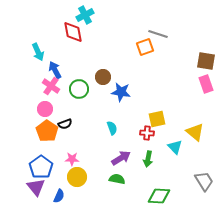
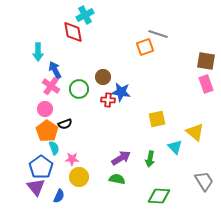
cyan arrow: rotated 24 degrees clockwise
cyan semicircle: moved 58 px left, 20 px down
red cross: moved 39 px left, 33 px up
green arrow: moved 2 px right
yellow circle: moved 2 px right
